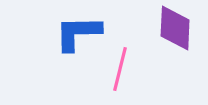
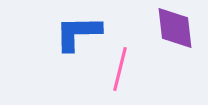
purple diamond: rotated 9 degrees counterclockwise
